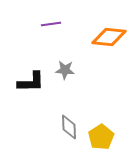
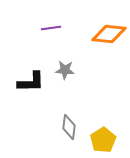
purple line: moved 4 px down
orange diamond: moved 3 px up
gray diamond: rotated 10 degrees clockwise
yellow pentagon: moved 2 px right, 3 px down
